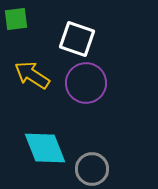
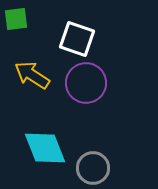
gray circle: moved 1 px right, 1 px up
